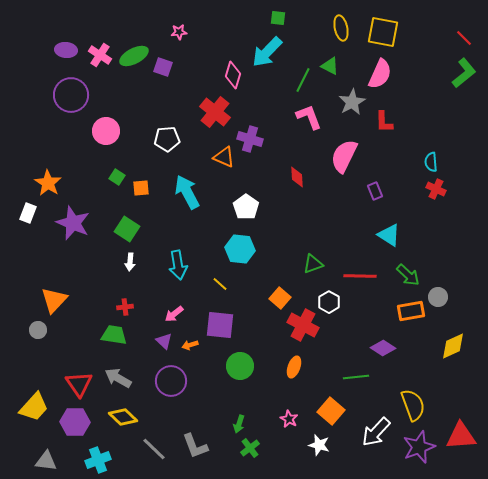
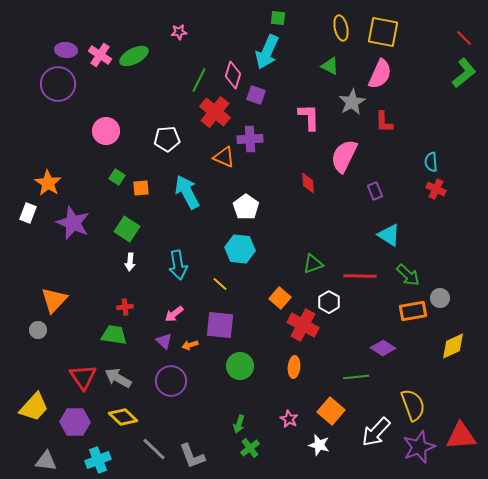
cyan arrow at (267, 52): rotated 20 degrees counterclockwise
purple square at (163, 67): moved 93 px right, 28 px down
green line at (303, 80): moved 104 px left
purple circle at (71, 95): moved 13 px left, 11 px up
pink L-shape at (309, 117): rotated 20 degrees clockwise
purple cross at (250, 139): rotated 20 degrees counterclockwise
red diamond at (297, 177): moved 11 px right, 6 px down
gray circle at (438, 297): moved 2 px right, 1 px down
orange rectangle at (411, 311): moved 2 px right
orange ellipse at (294, 367): rotated 15 degrees counterclockwise
red triangle at (79, 384): moved 4 px right, 7 px up
gray L-shape at (195, 446): moved 3 px left, 10 px down
